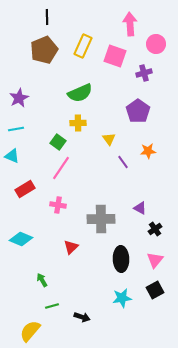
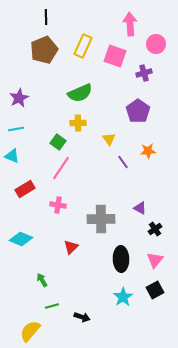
black line: moved 1 px left
cyan star: moved 1 px right, 1 px up; rotated 24 degrees counterclockwise
